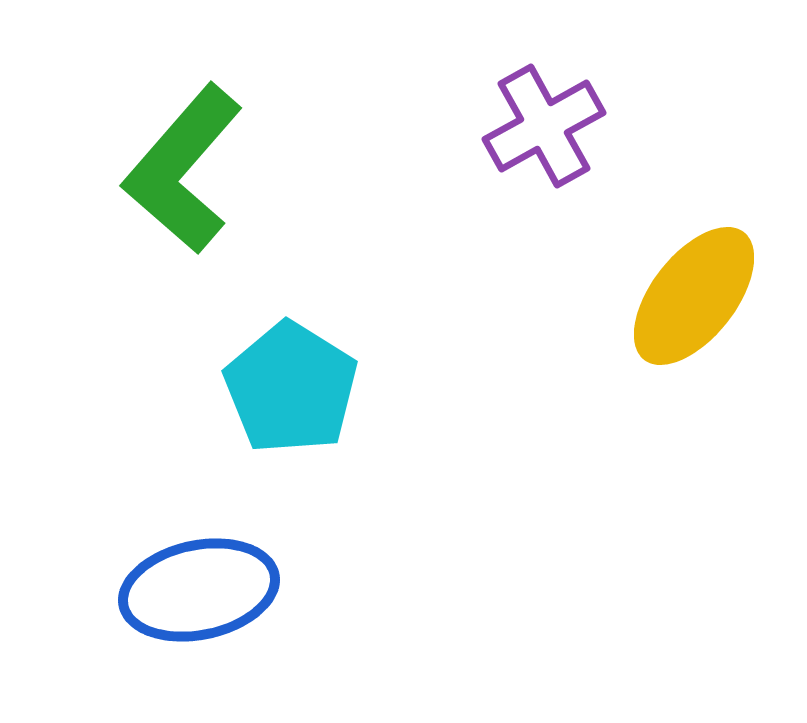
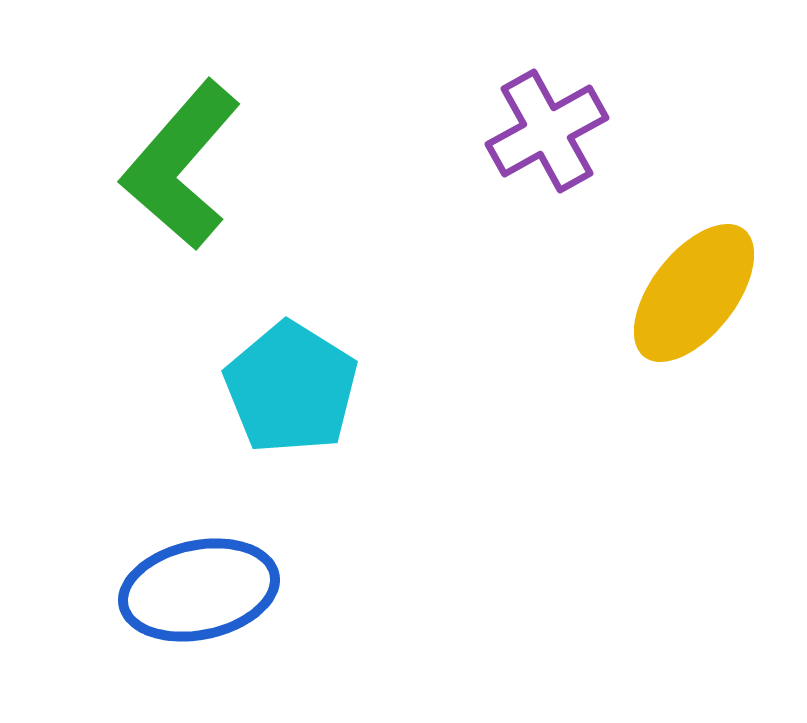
purple cross: moved 3 px right, 5 px down
green L-shape: moved 2 px left, 4 px up
yellow ellipse: moved 3 px up
